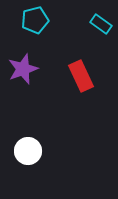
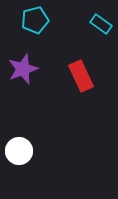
white circle: moved 9 px left
